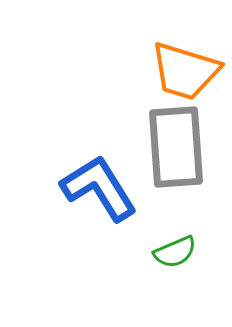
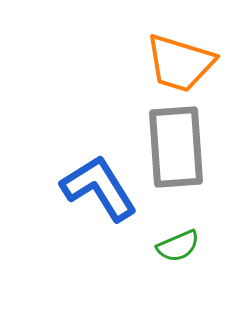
orange trapezoid: moved 5 px left, 8 px up
green semicircle: moved 3 px right, 6 px up
